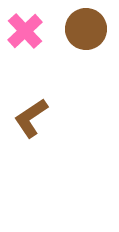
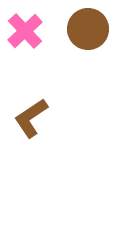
brown circle: moved 2 px right
